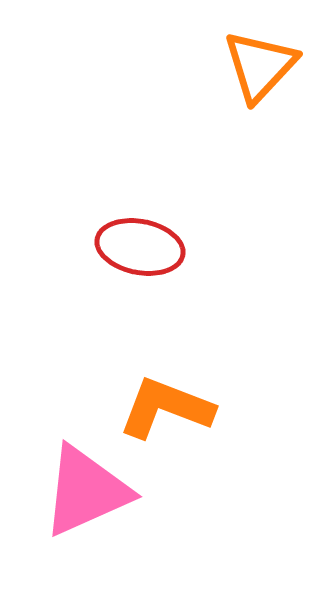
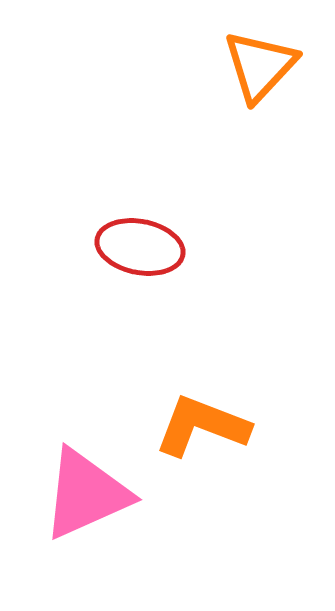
orange L-shape: moved 36 px right, 18 px down
pink triangle: moved 3 px down
